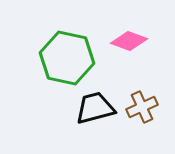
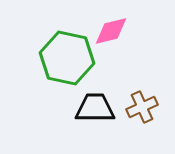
pink diamond: moved 18 px left, 10 px up; rotated 33 degrees counterclockwise
black trapezoid: rotated 15 degrees clockwise
